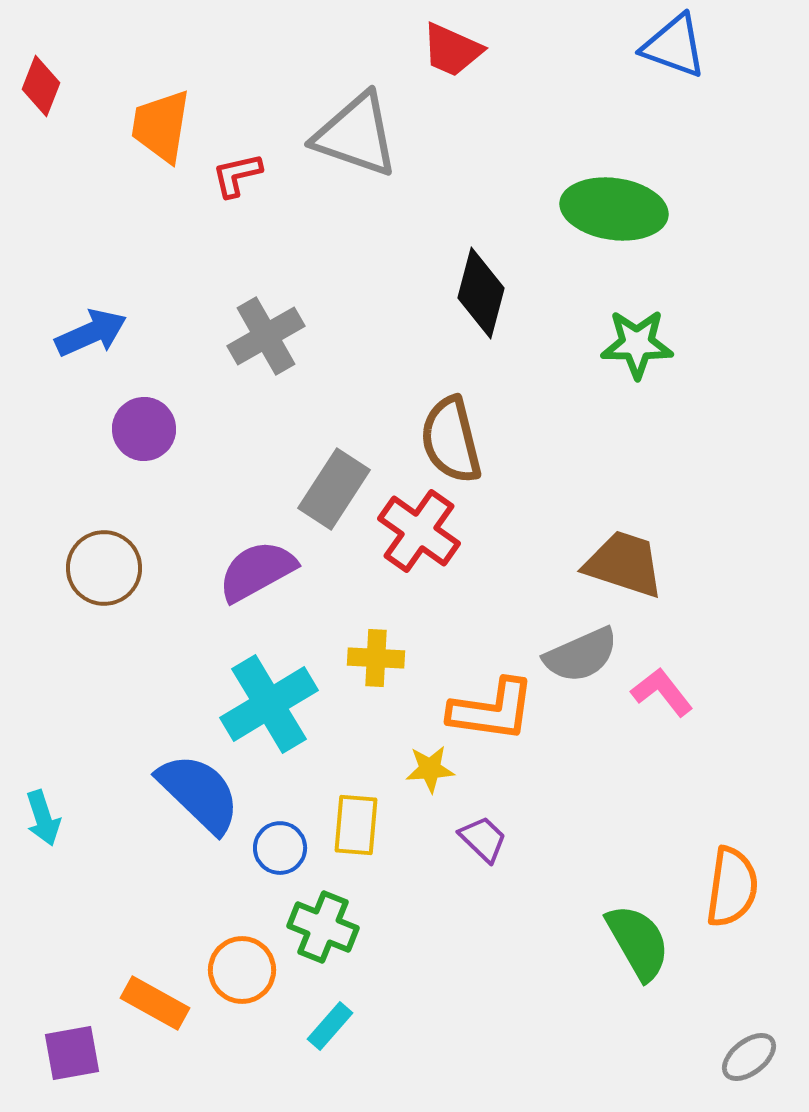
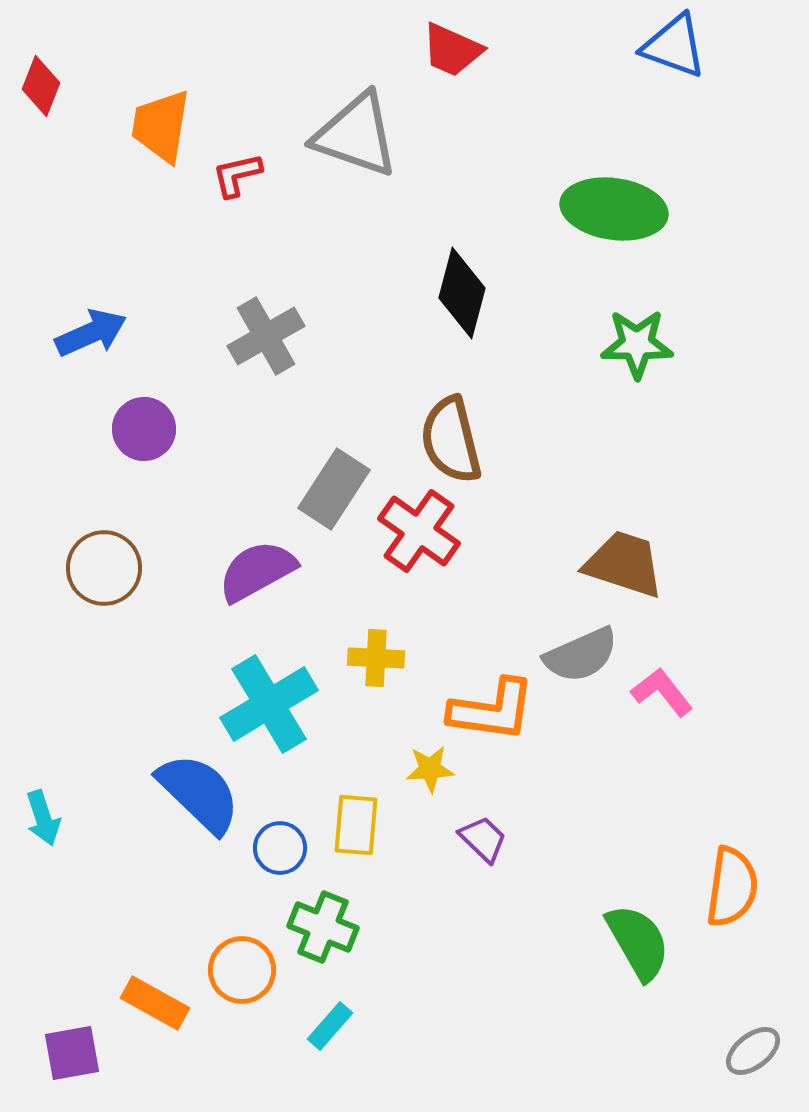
black diamond: moved 19 px left
gray ellipse: moved 4 px right, 6 px up
